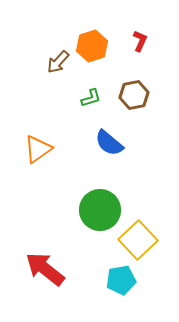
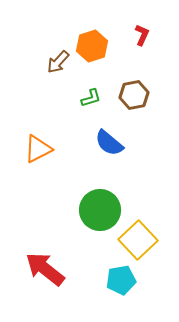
red L-shape: moved 2 px right, 6 px up
orange triangle: rotated 8 degrees clockwise
